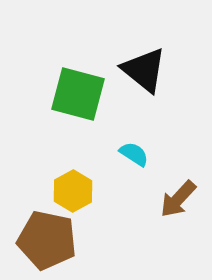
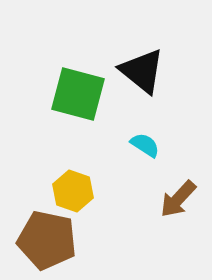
black triangle: moved 2 px left, 1 px down
cyan semicircle: moved 11 px right, 9 px up
yellow hexagon: rotated 12 degrees counterclockwise
